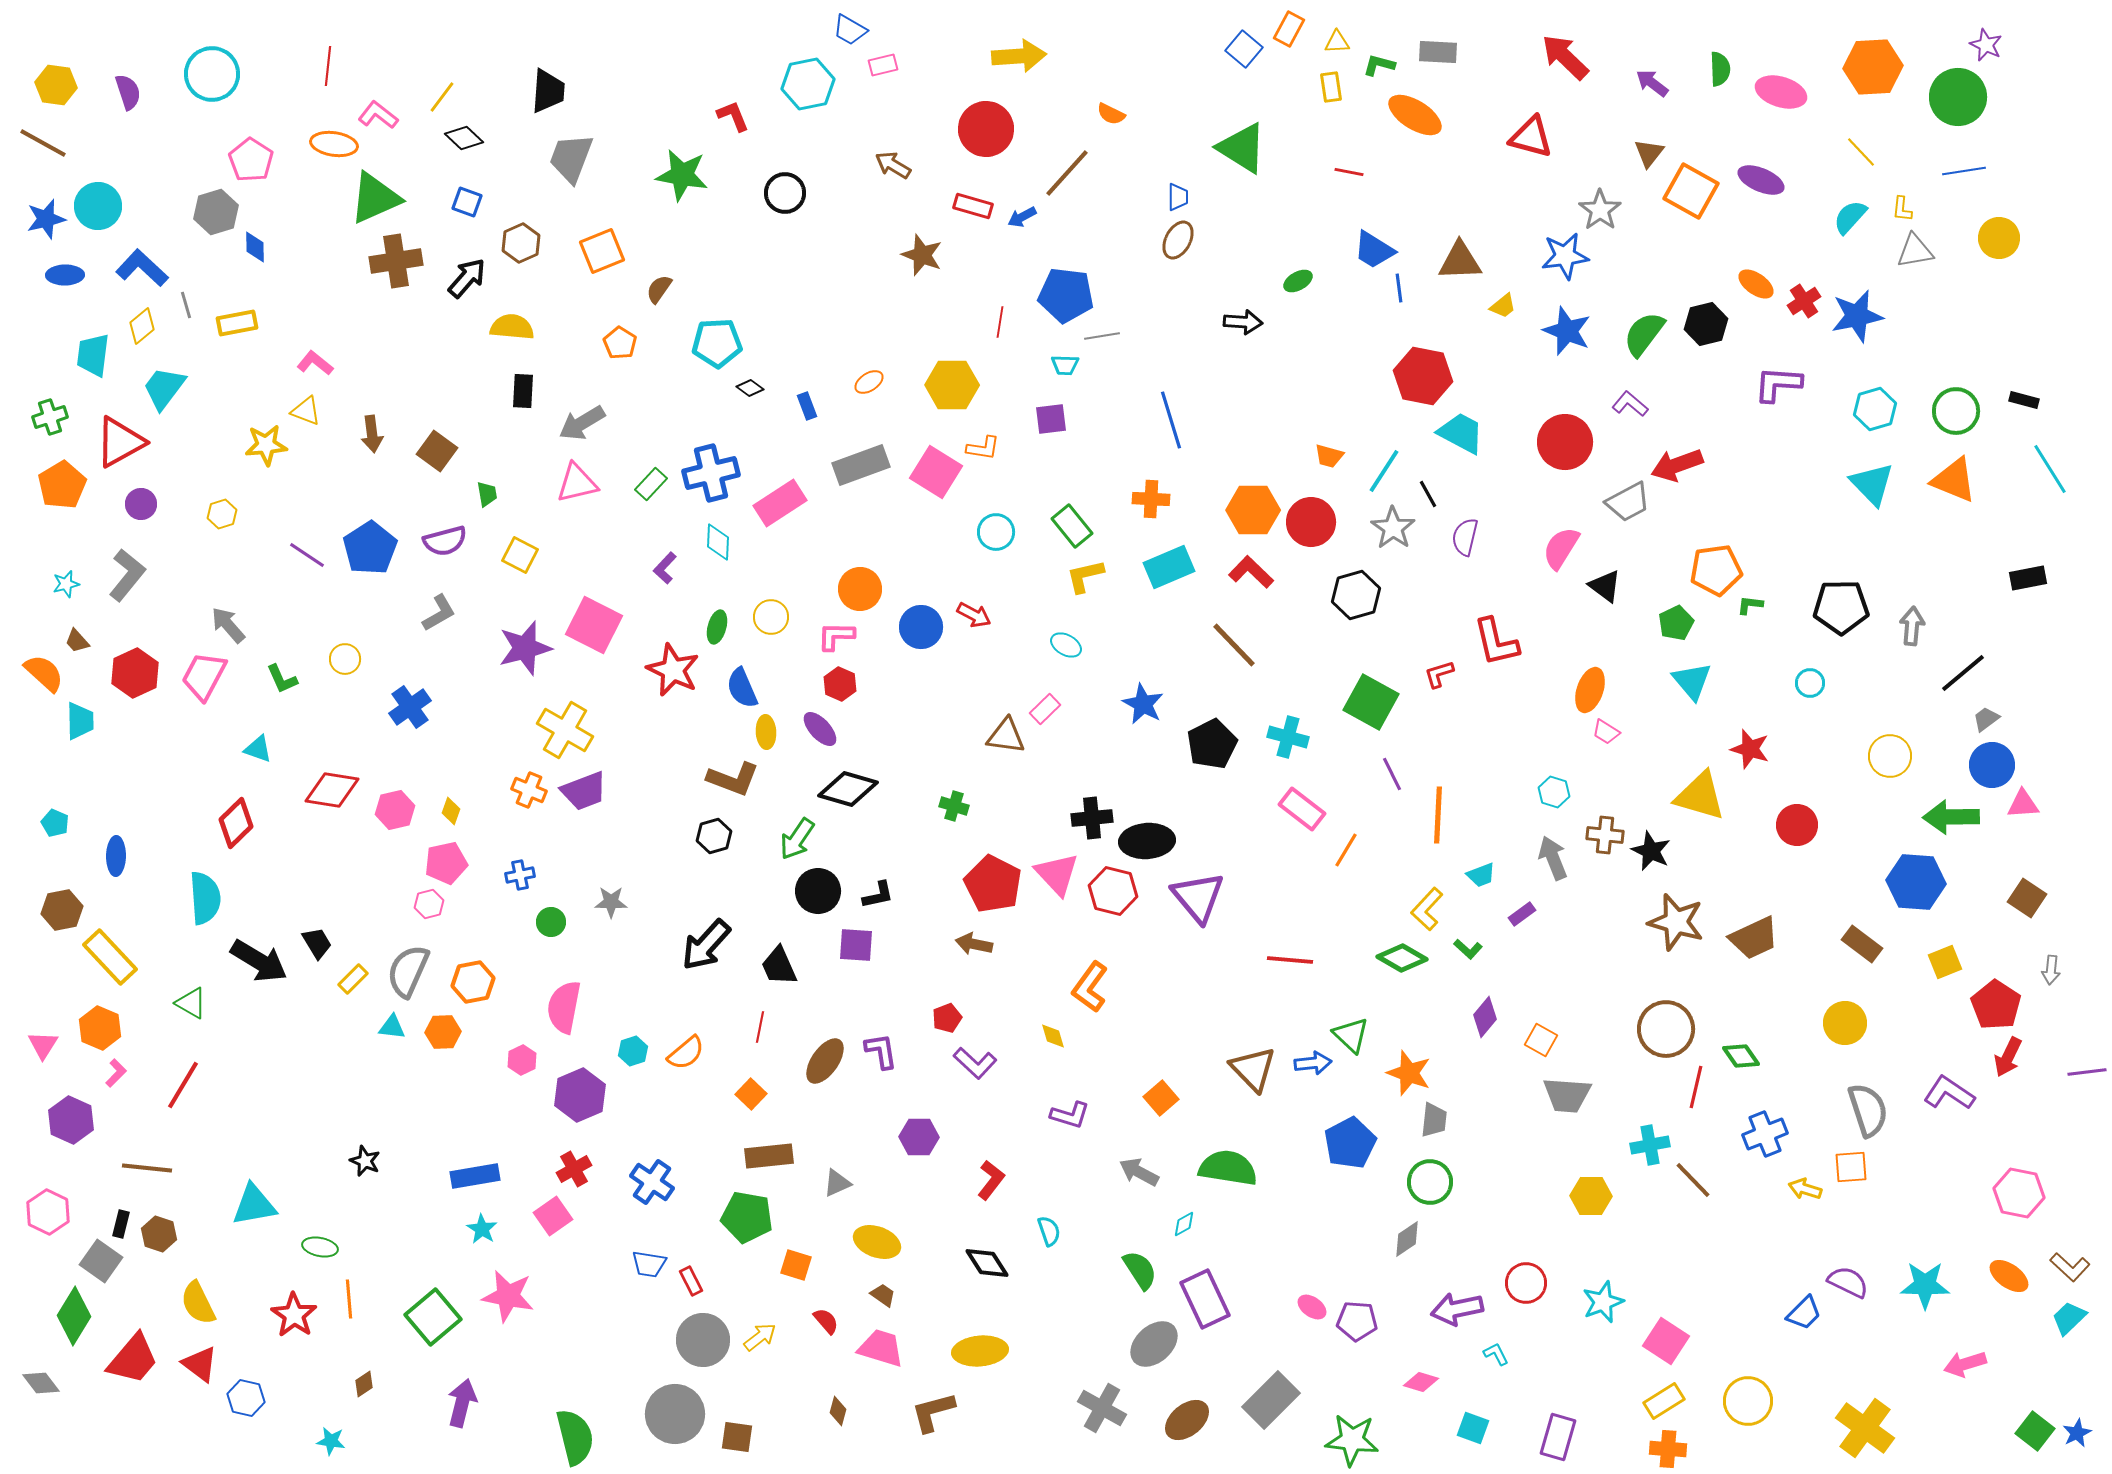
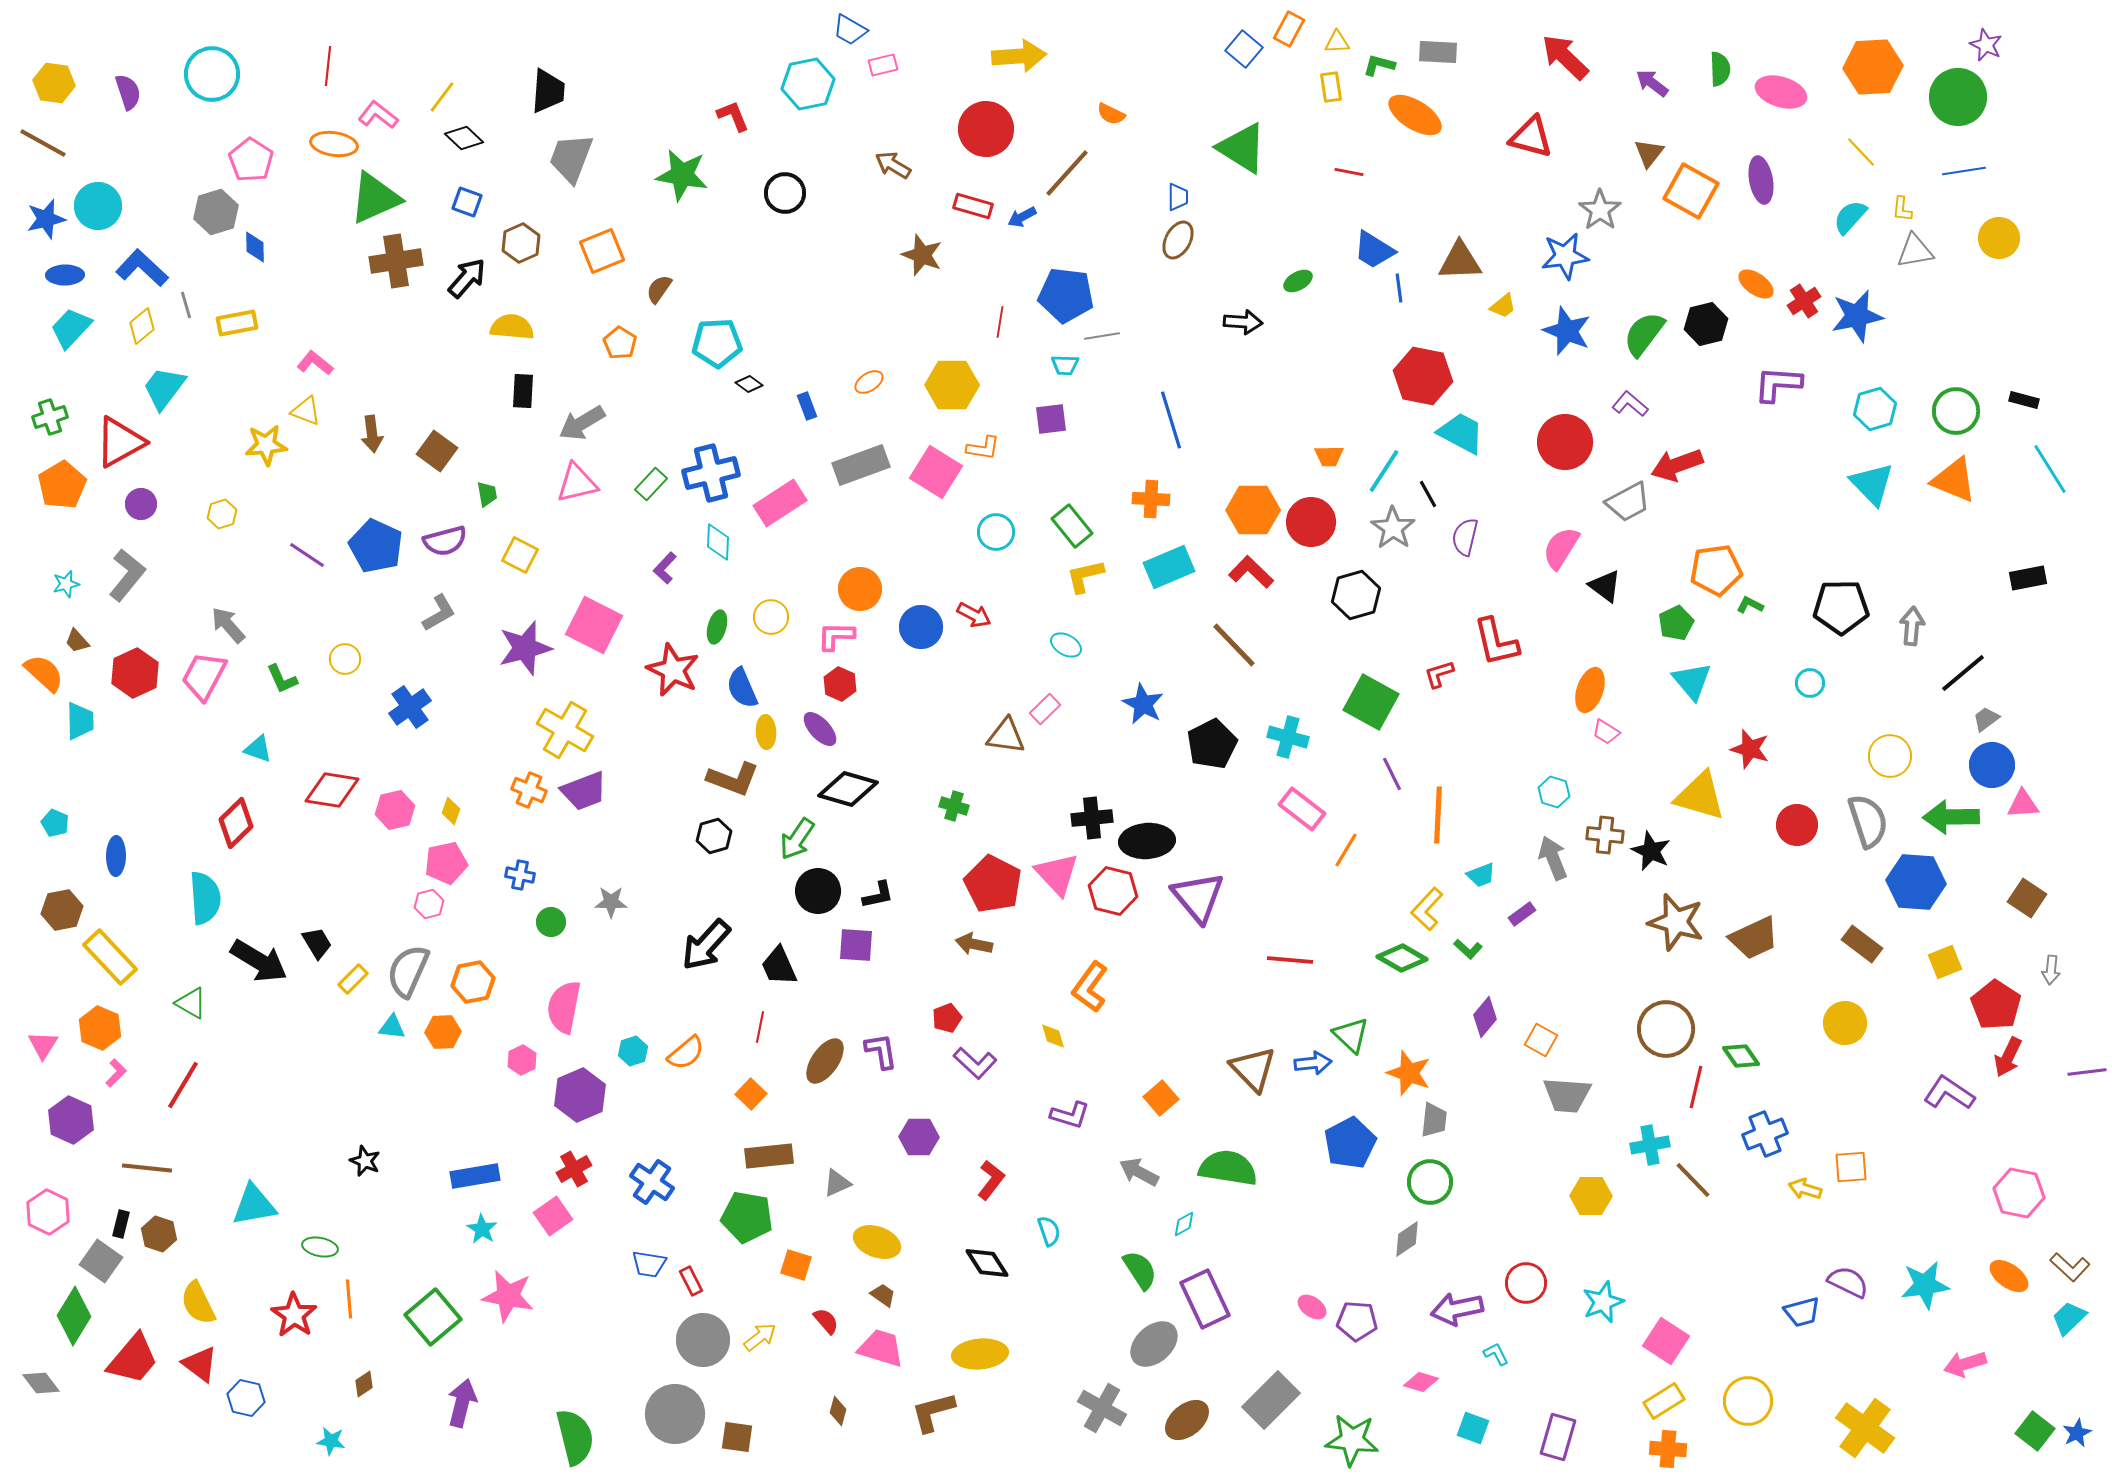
yellow hexagon at (56, 85): moved 2 px left, 2 px up
purple ellipse at (1761, 180): rotated 57 degrees clockwise
cyan trapezoid at (93, 355): moved 22 px left, 27 px up; rotated 36 degrees clockwise
black diamond at (750, 388): moved 1 px left, 4 px up
orange trapezoid at (1329, 456): rotated 16 degrees counterclockwise
blue pentagon at (370, 548): moved 6 px right, 2 px up; rotated 14 degrees counterclockwise
green L-shape at (1750, 605): rotated 20 degrees clockwise
blue cross at (520, 875): rotated 24 degrees clockwise
gray semicircle at (1868, 1110): moved 289 px up
cyan star at (1925, 1285): rotated 9 degrees counterclockwise
blue trapezoid at (1804, 1313): moved 2 px left, 1 px up; rotated 30 degrees clockwise
yellow ellipse at (980, 1351): moved 3 px down
